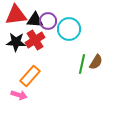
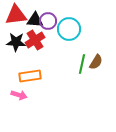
orange rectangle: rotated 40 degrees clockwise
